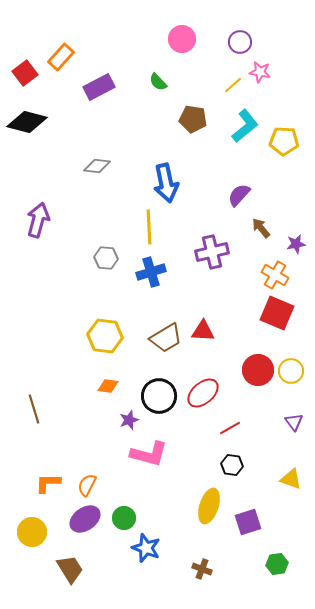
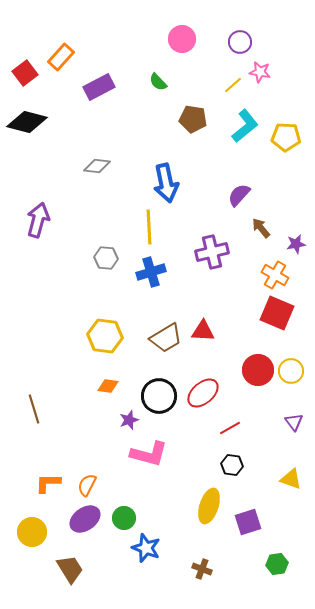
yellow pentagon at (284, 141): moved 2 px right, 4 px up
